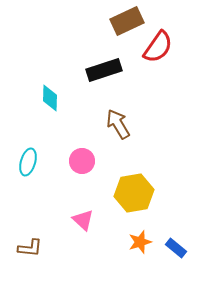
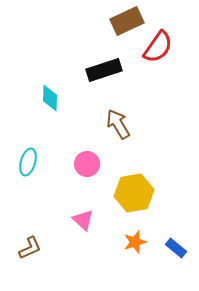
pink circle: moved 5 px right, 3 px down
orange star: moved 5 px left
brown L-shape: rotated 30 degrees counterclockwise
